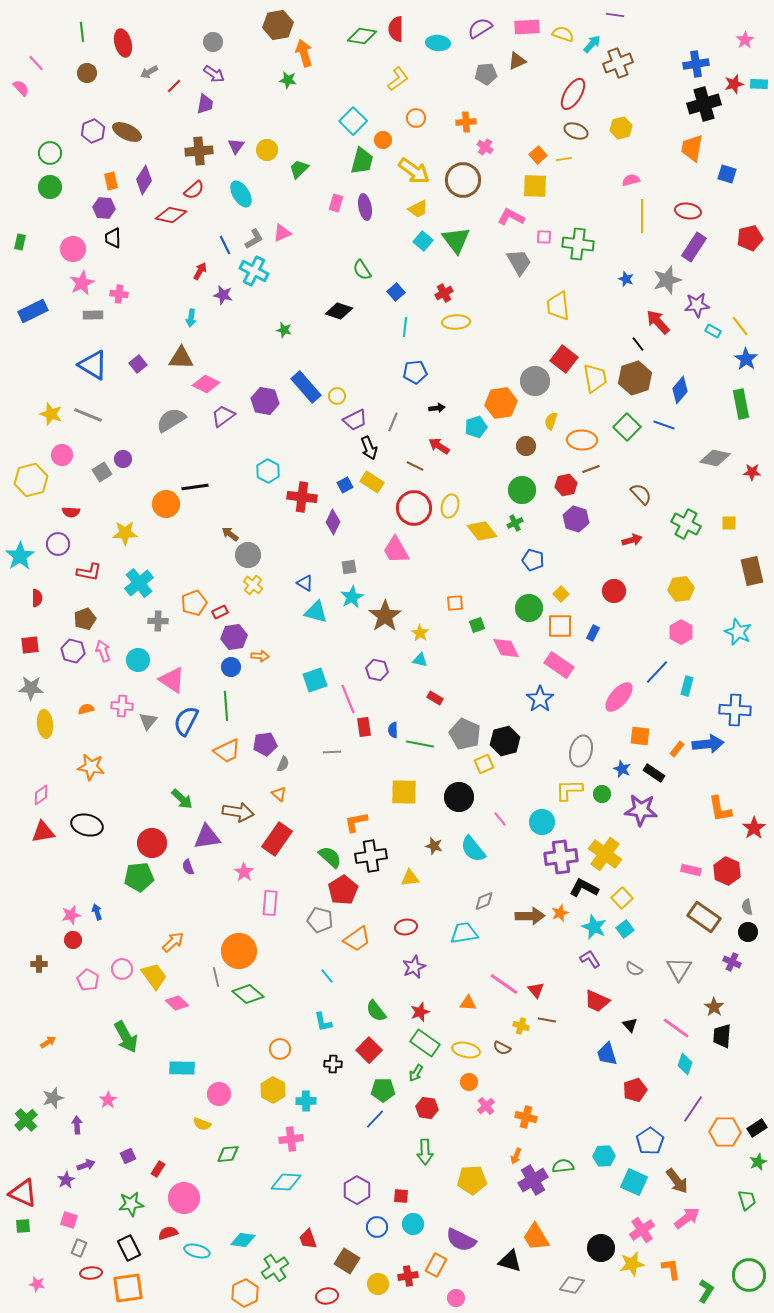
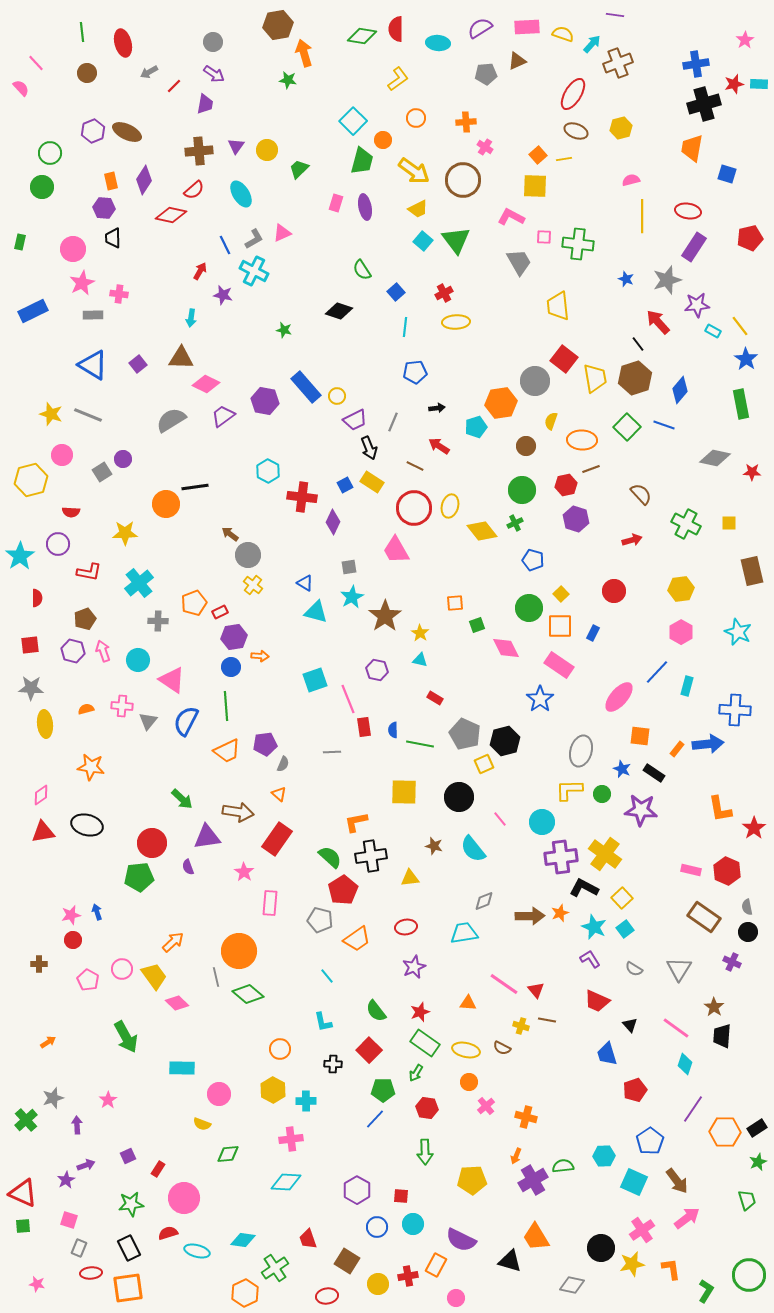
green circle at (50, 187): moved 8 px left
